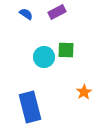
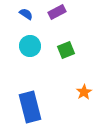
green square: rotated 24 degrees counterclockwise
cyan circle: moved 14 px left, 11 px up
